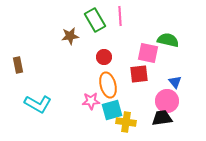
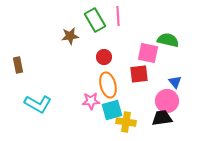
pink line: moved 2 px left
